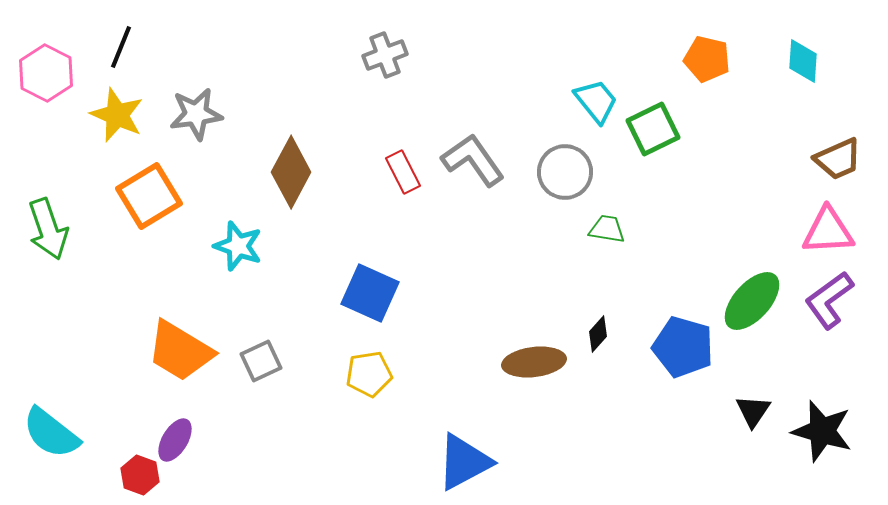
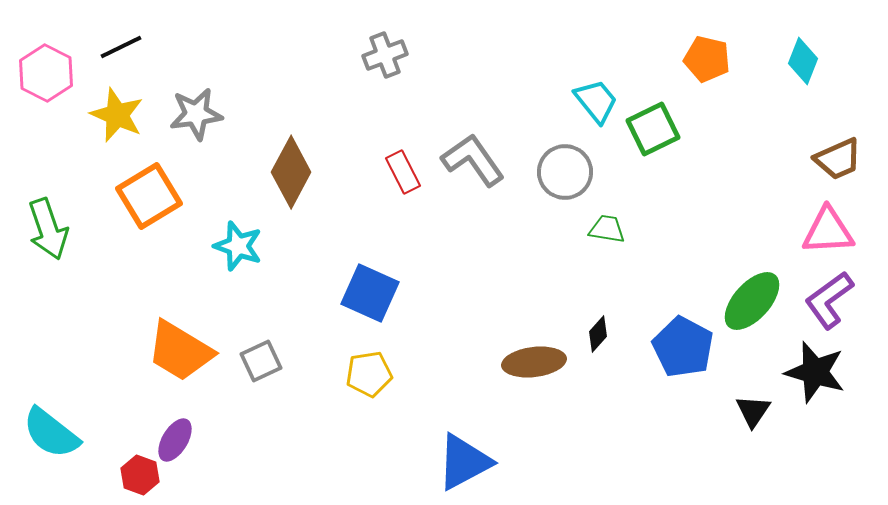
black line: rotated 42 degrees clockwise
cyan diamond: rotated 18 degrees clockwise
blue pentagon: rotated 12 degrees clockwise
black star: moved 7 px left, 59 px up
